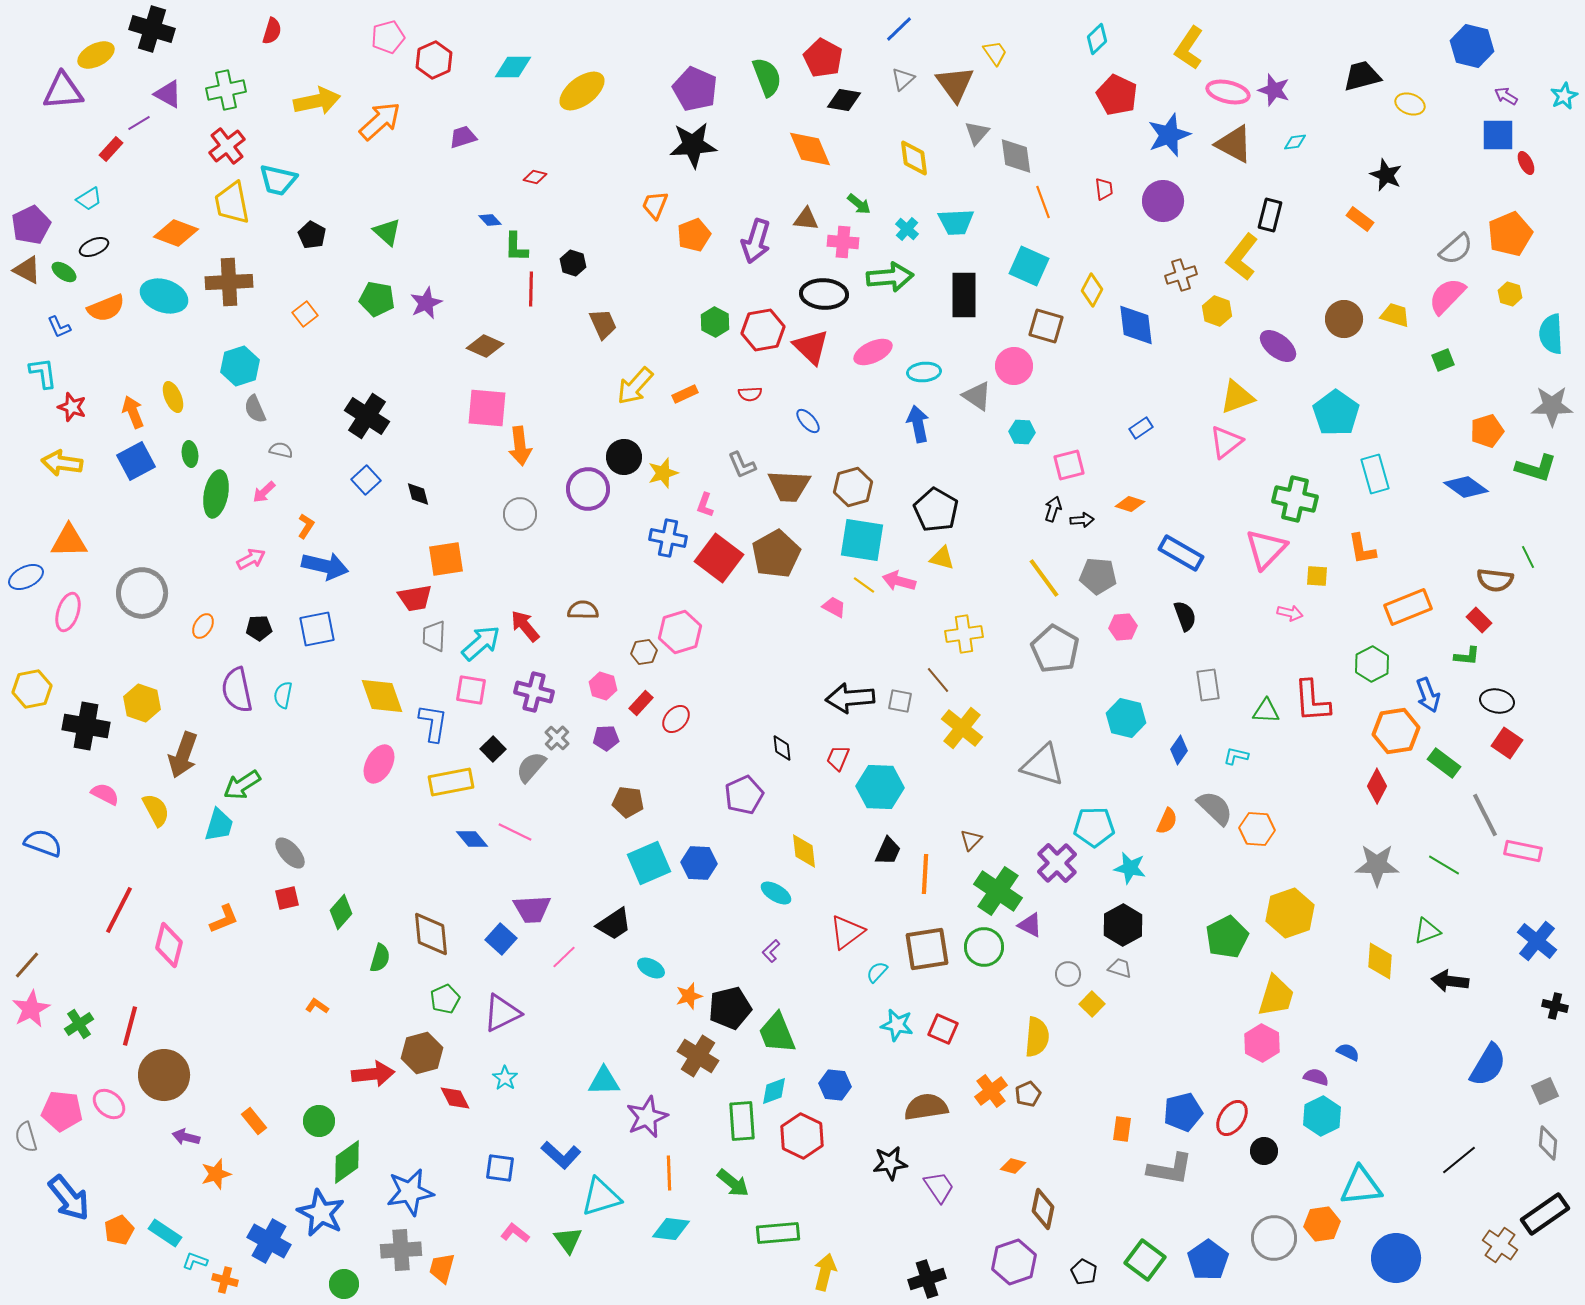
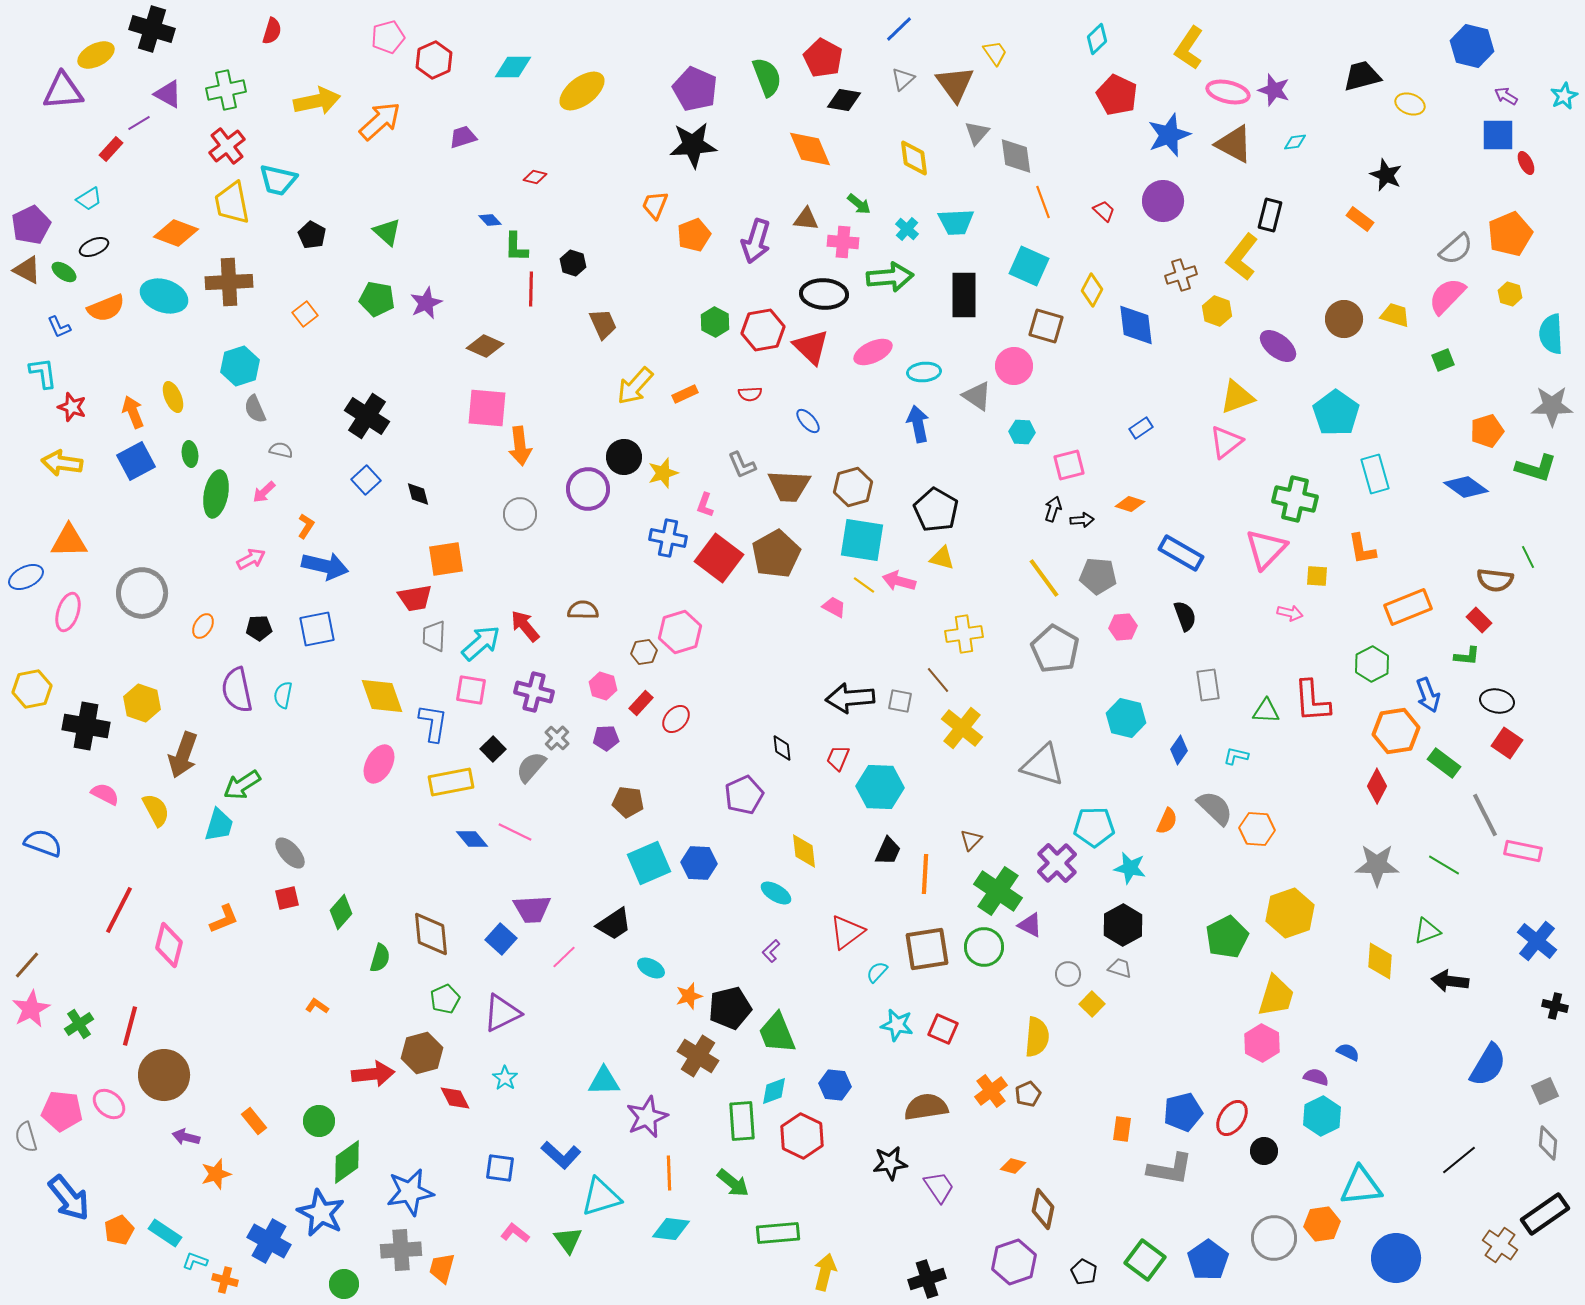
red trapezoid at (1104, 189): moved 22 px down; rotated 40 degrees counterclockwise
